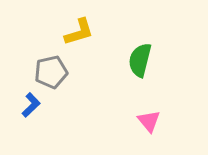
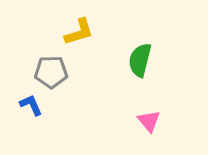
gray pentagon: rotated 12 degrees clockwise
blue L-shape: rotated 70 degrees counterclockwise
